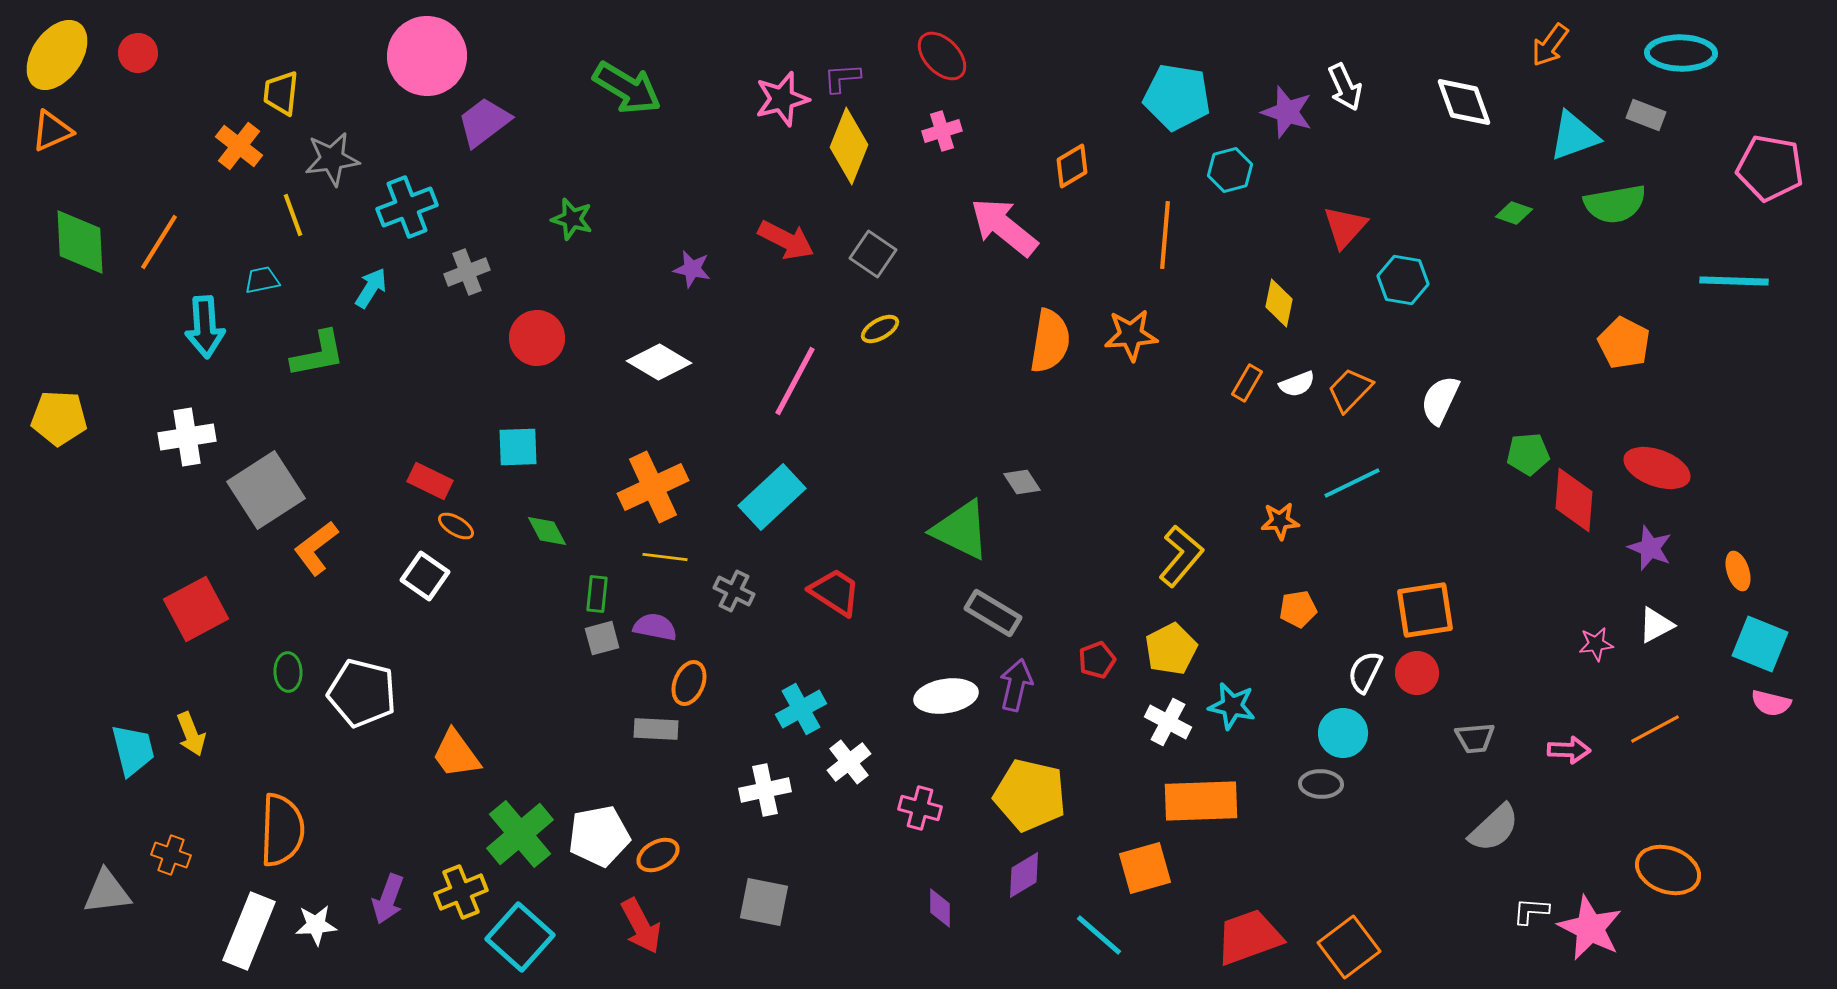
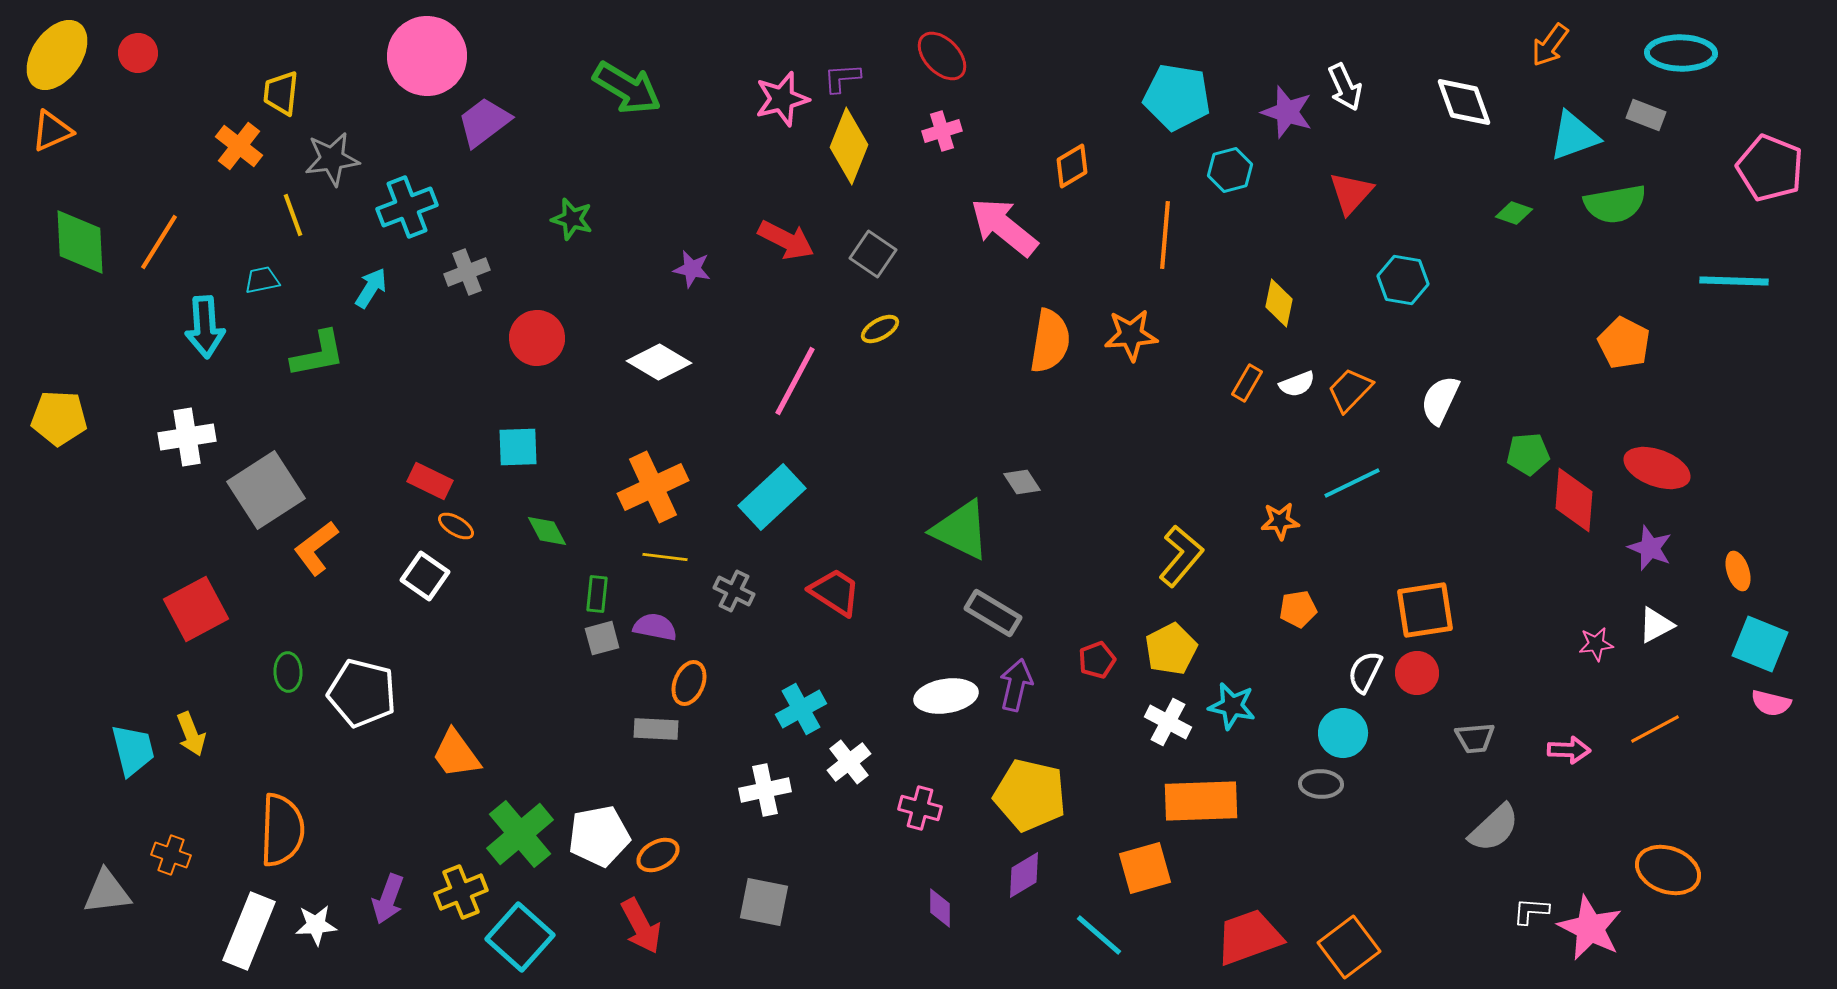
pink pentagon at (1770, 168): rotated 12 degrees clockwise
red triangle at (1345, 227): moved 6 px right, 34 px up
